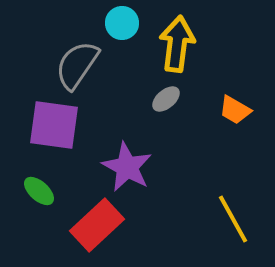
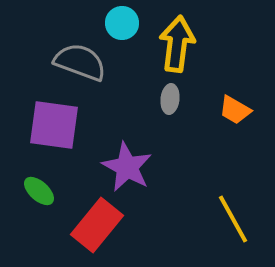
gray semicircle: moved 3 px right, 3 px up; rotated 76 degrees clockwise
gray ellipse: moved 4 px right; rotated 44 degrees counterclockwise
red rectangle: rotated 8 degrees counterclockwise
